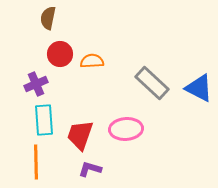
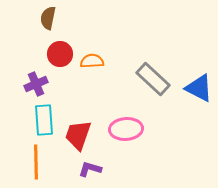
gray rectangle: moved 1 px right, 4 px up
red trapezoid: moved 2 px left
